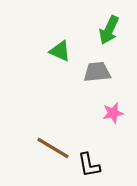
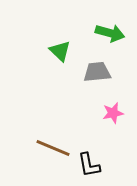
green arrow: moved 1 px right, 3 px down; rotated 100 degrees counterclockwise
green triangle: rotated 20 degrees clockwise
brown line: rotated 8 degrees counterclockwise
